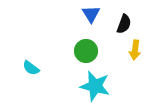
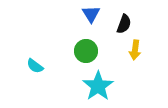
cyan semicircle: moved 4 px right, 2 px up
cyan star: moved 3 px right; rotated 24 degrees clockwise
